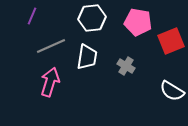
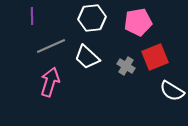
purple line: rotated 24 degrees counterclockwise
pink pentagon: rotated 20 degrees counterclockwise
red square: moved 16 px left, 16 px down
white trapezoid: rotated 124 degrees clockwise
